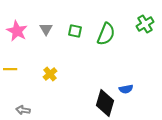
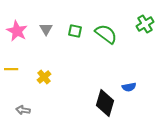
green semicircle: rotated 75 degrees counterclockwise
yellow line: moved 1 px right
yellow cross: moved 6 px left, 3 px down
blue semicircle: moved 3 px right, 2 px up
